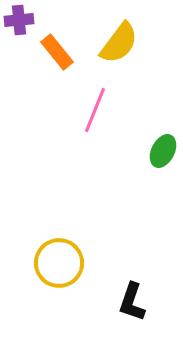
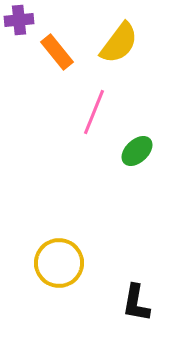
pink line: moved 1 px left, 2 px down
green ellipse: moved 26 px left; rotated 20 degrees clockwise
black L-shape: moved 4 px right, 1 px down; rotated 9 degrees counterclockwise
